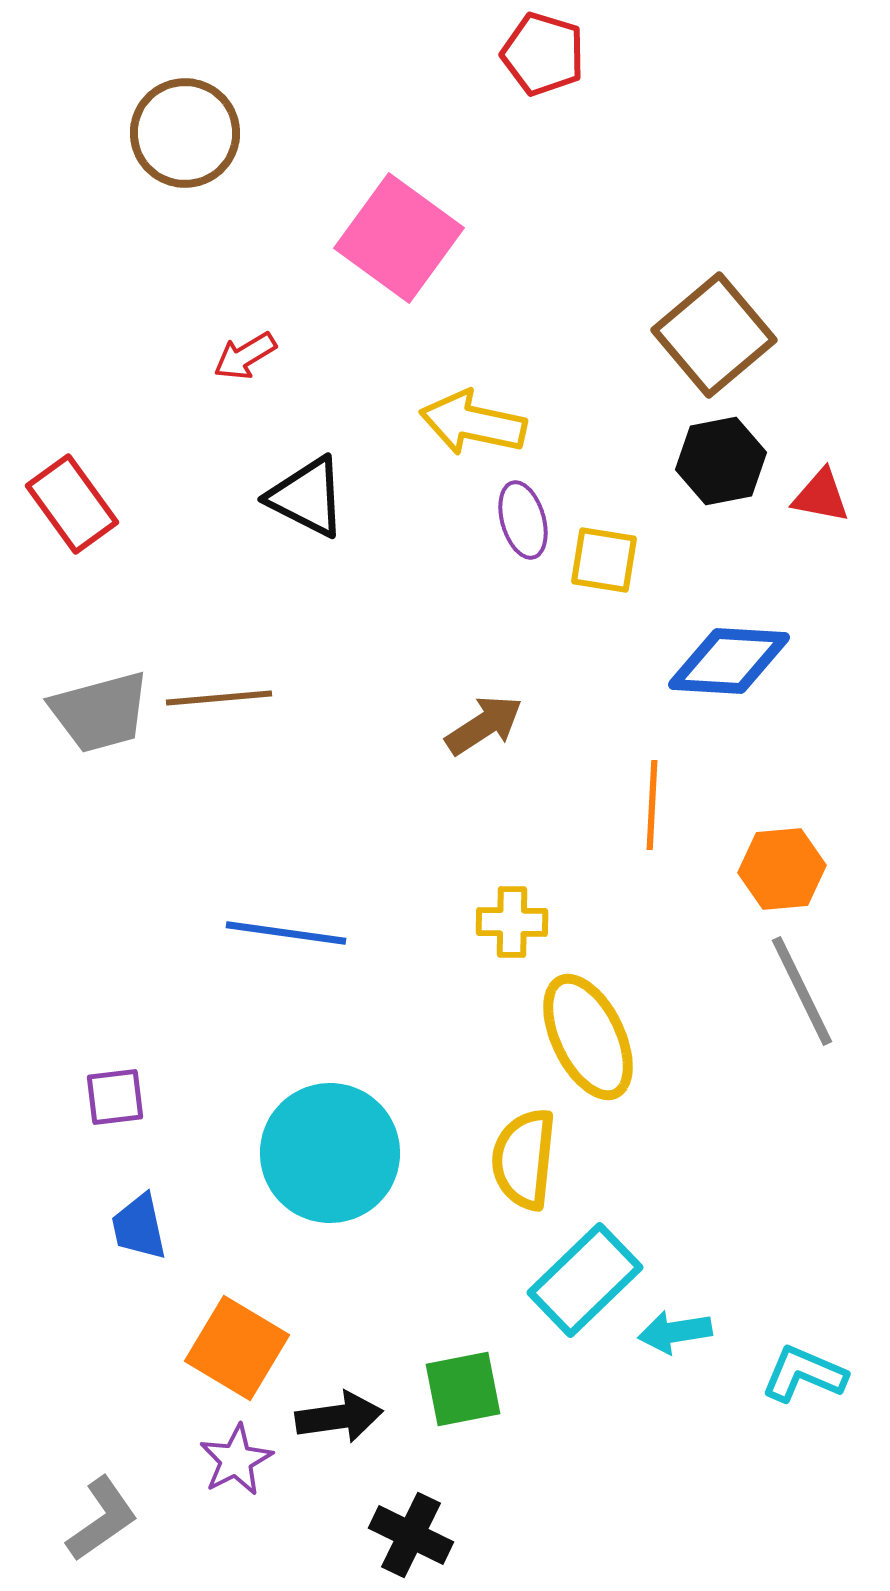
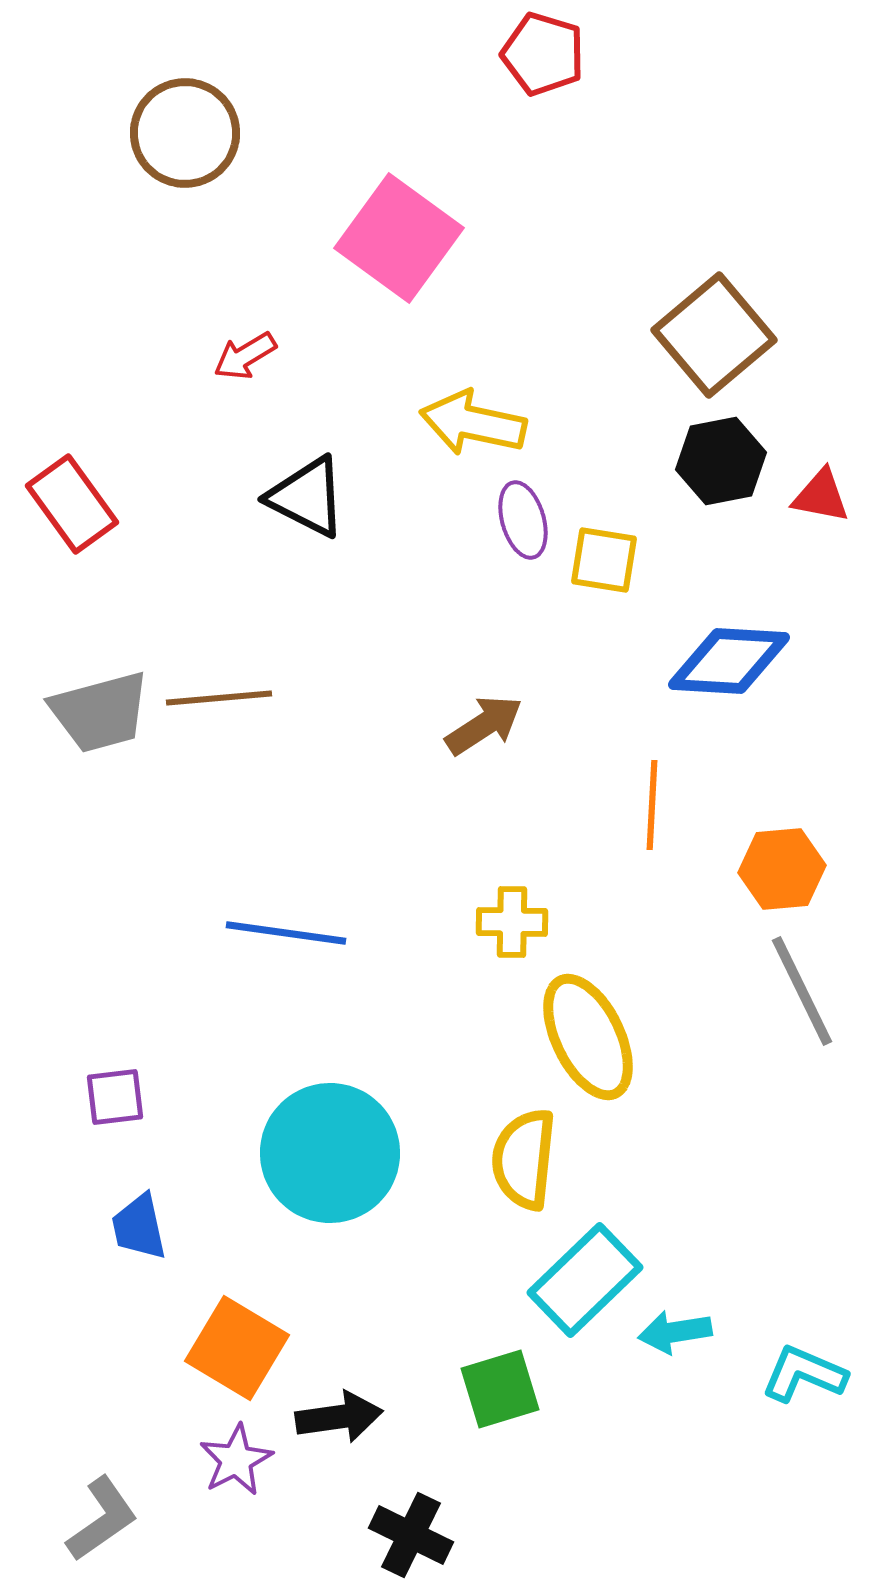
green square: moved 37 px right; rotated 6 degrees counterclockwise
